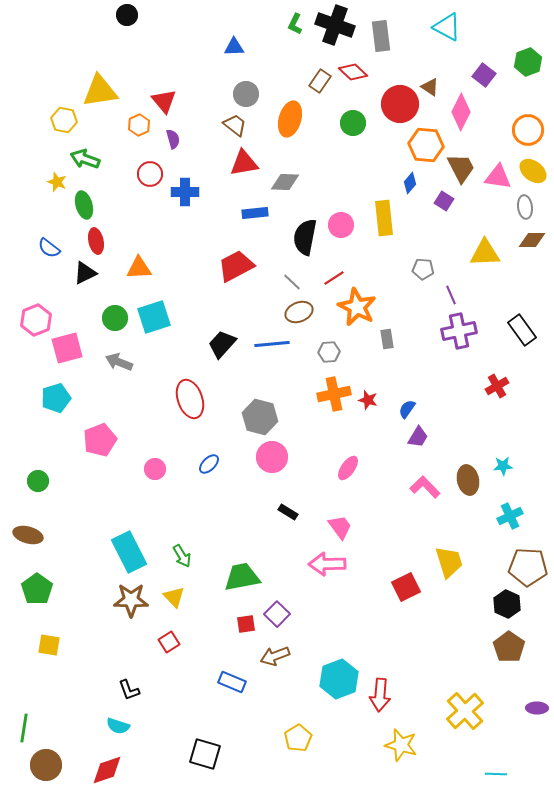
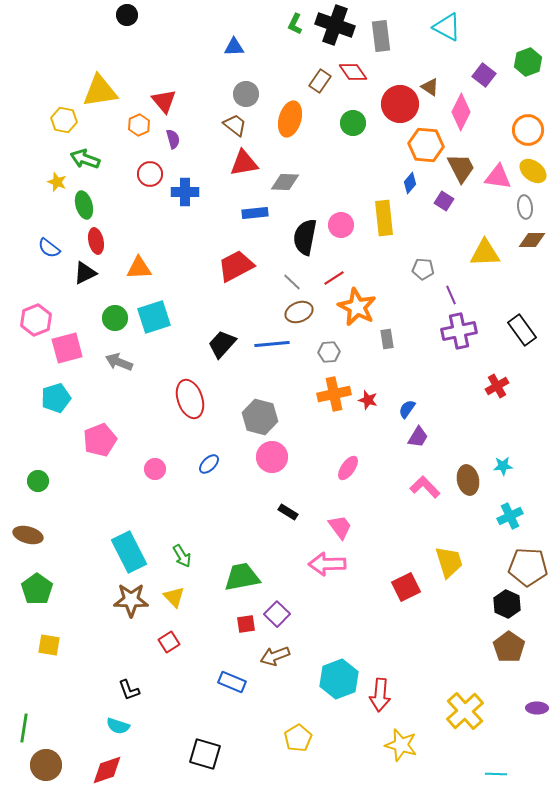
red diamond at (353, 72): rotated 12 degrees clockwise
